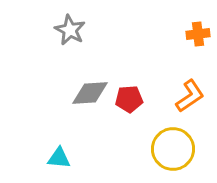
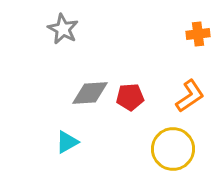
gray star: moved 7 px left, 1 px up
red pentagon: moved 1 px right, 2 px up
cyan triangle: moved 8 px right, 16 px up; rotated 35 degrees counterclockwise
